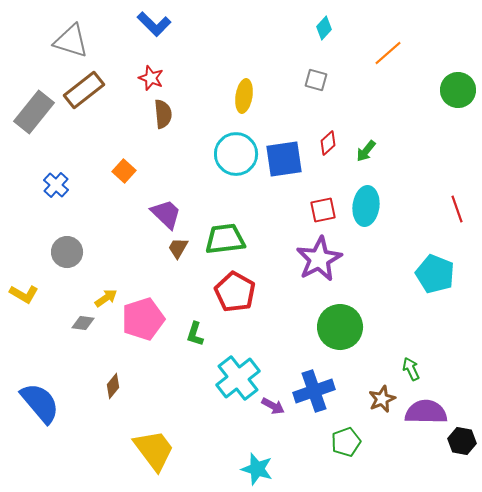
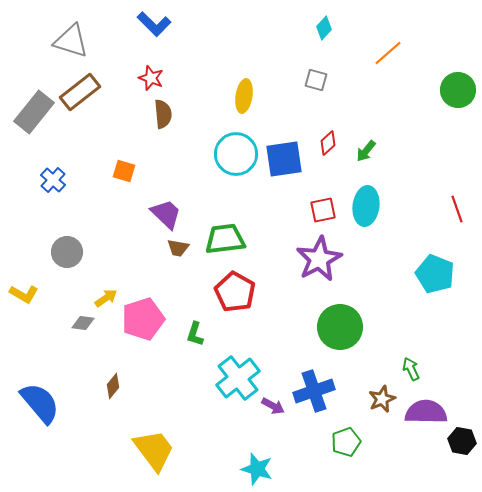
brown rectangle at (84, 90): moved 4 px left, 2 px down
orange square at (124, 171): rotated 25 degrees counterclockwise
blue cross at (56, 185): moved 3 px left, 5 px up
brown trapezoid at (178, 248): rotated 110 degrees counterclockwise
